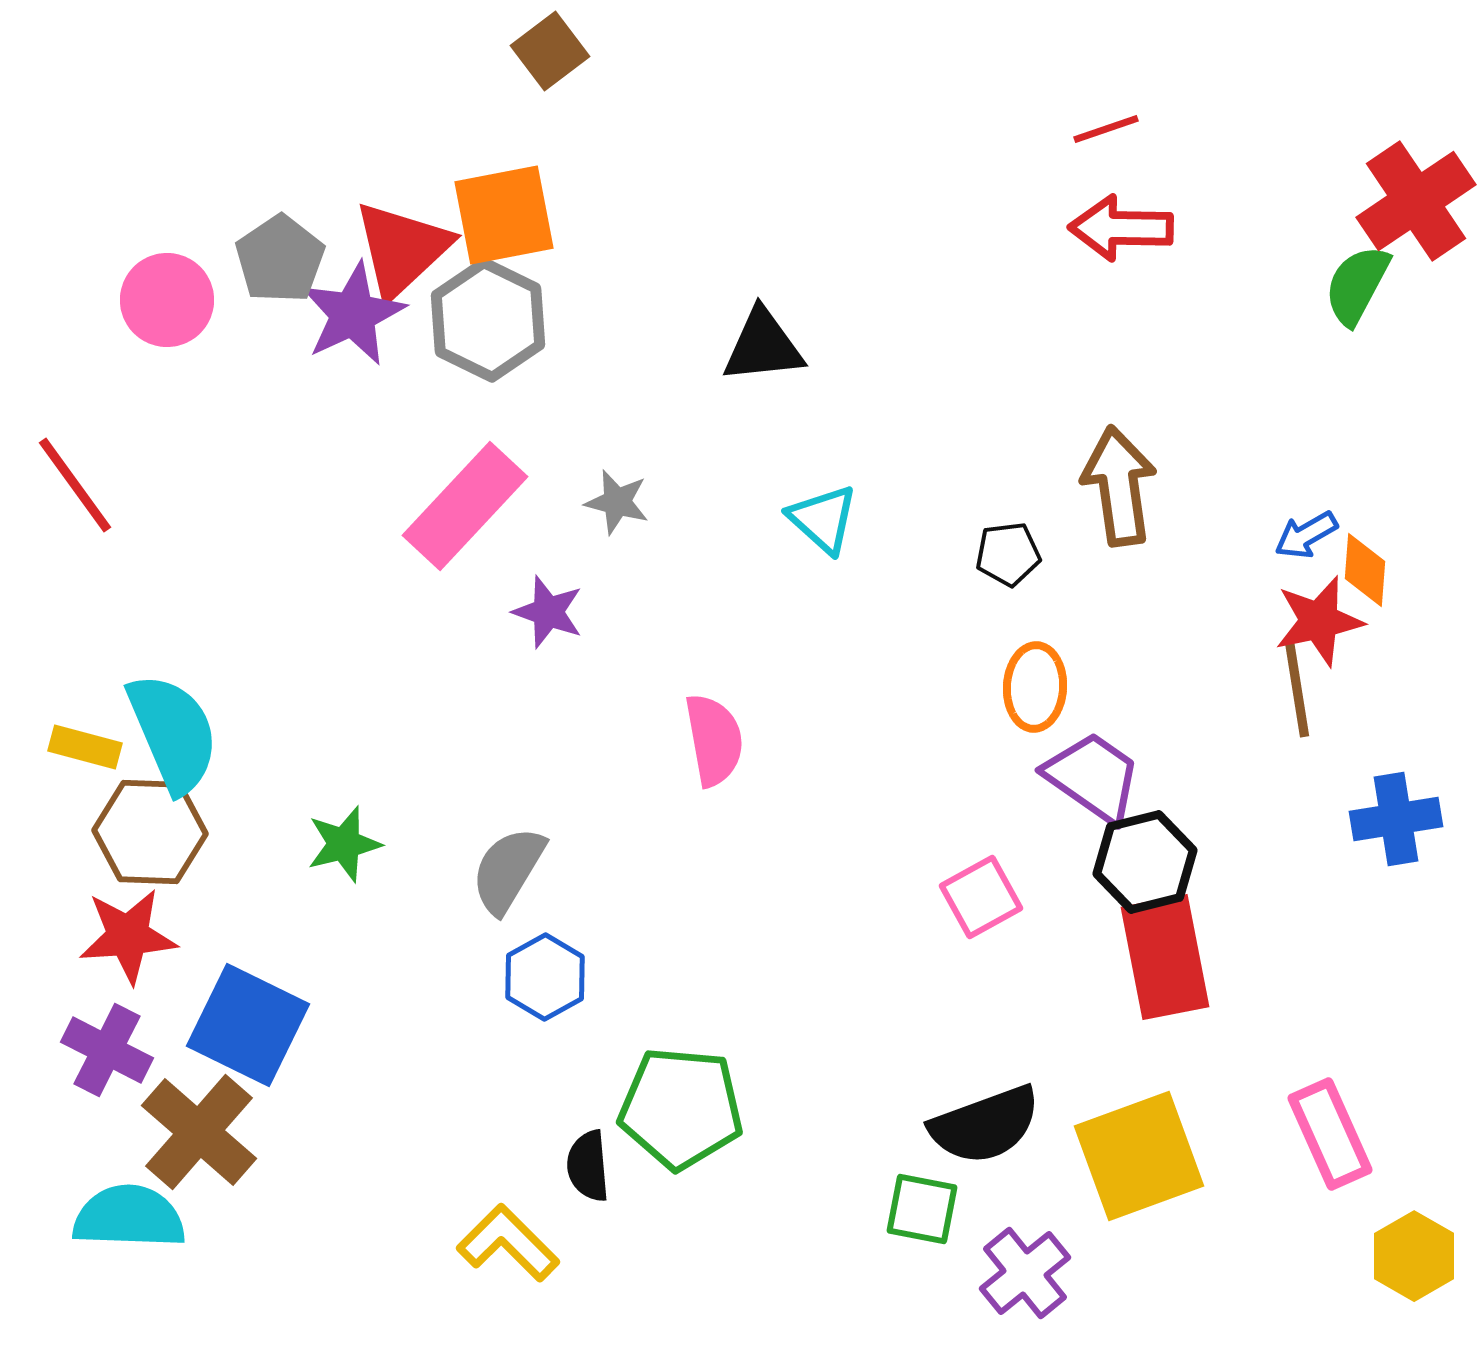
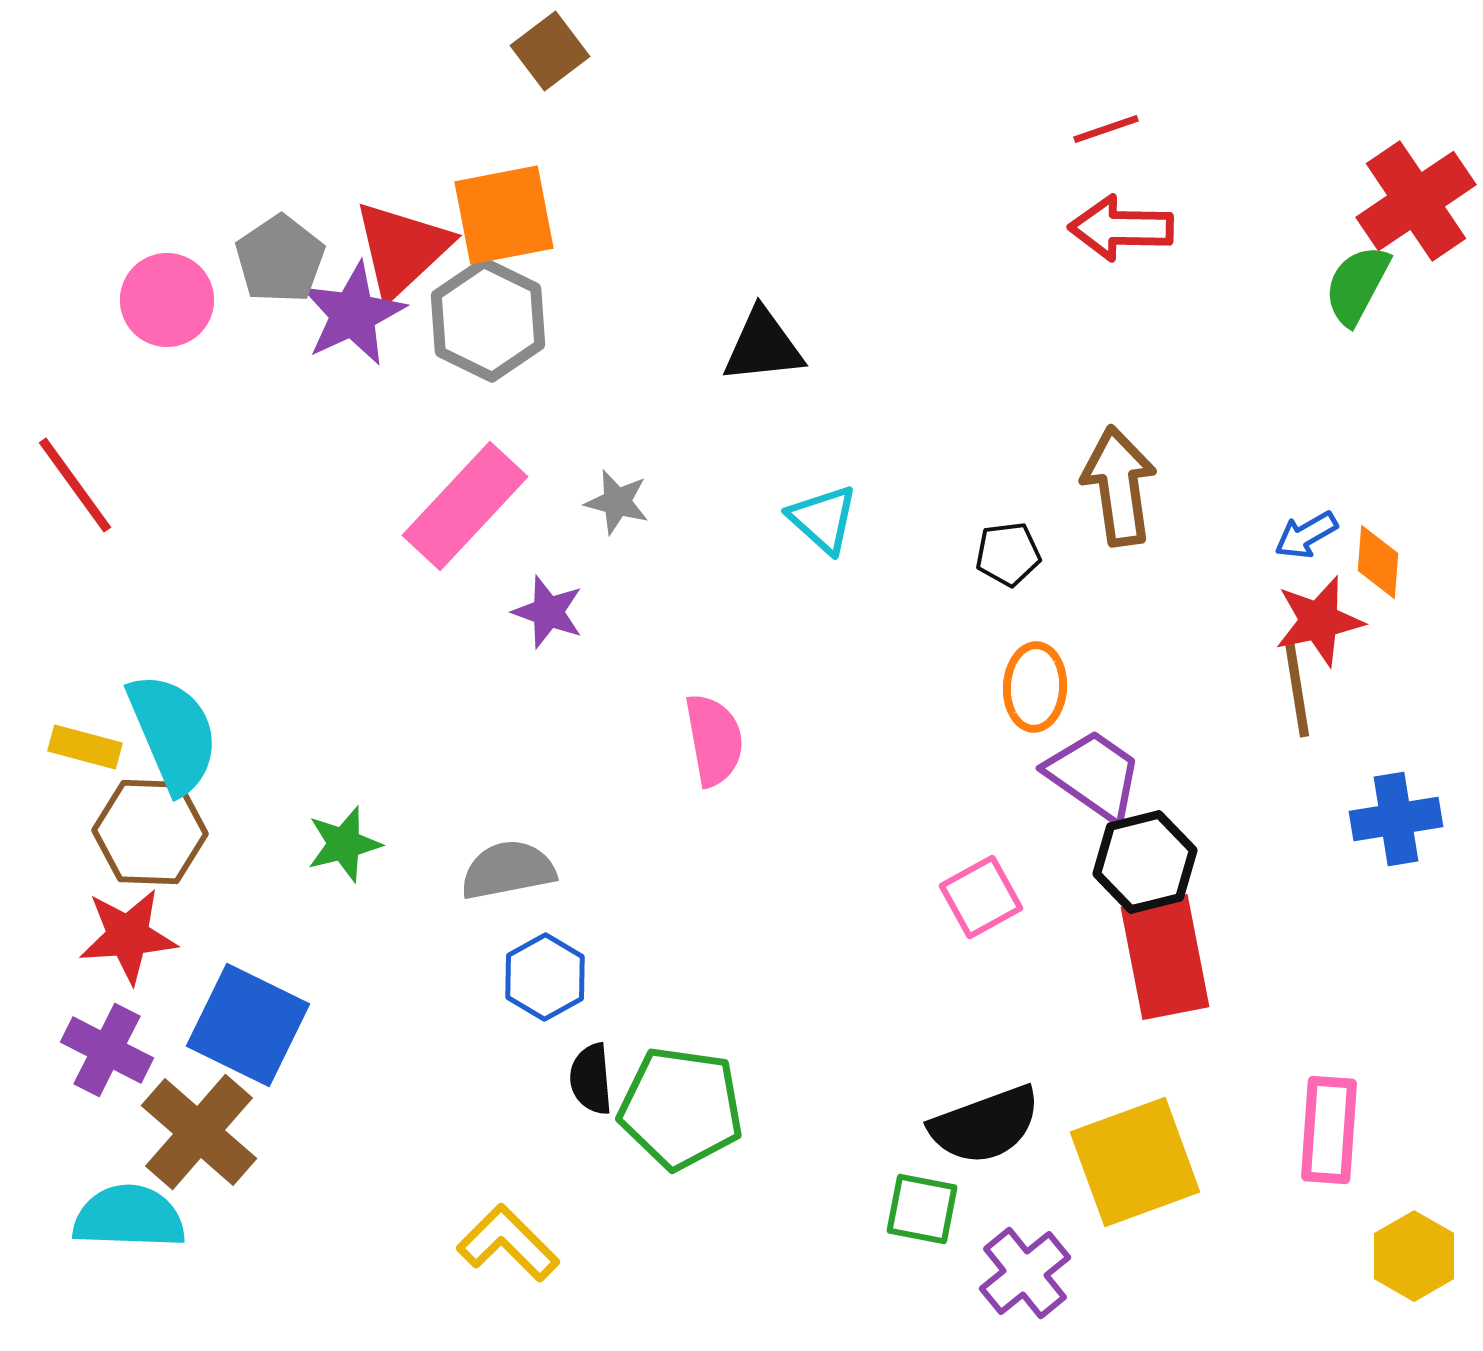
orange diamond at (1365, 570): moved 13 px right, 8 px up
purple trapezoid at (1093, 777): moved 1 px right, 2 px up
gray semicircle at (508, 870): rotated 48 degrees clockwise
green pentagon at (681, 1108): rotated 3 degrees clockwise
pink rectangle at (1330, 1134): moved 1 px left, 4 px up; rotated 28 degrees clockwise
yellow square at (1139, 1156): moved 4 px left, 6 px down
black semicircle at (588, 1166): moved 3 px right, 87 px up
